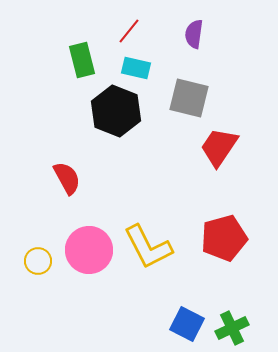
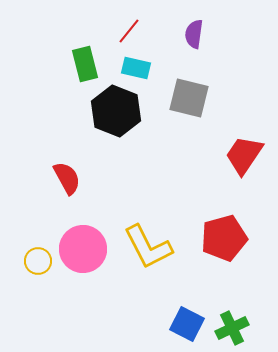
green rectangle: moved 3 px right, 4 px down
red trapezoid: moved 25 px right, 8 px down
pink circle: moved 6 px left, 1 px up
